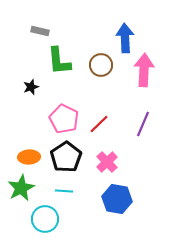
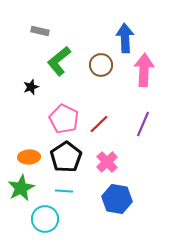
green L-shape: rotated 56 degrees clockwise
